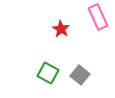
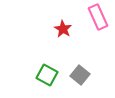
red star: moved 2 px right
green square: moved 1 px left, 2 px down
